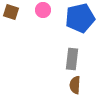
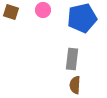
blue pentagon: moved 2 px right
